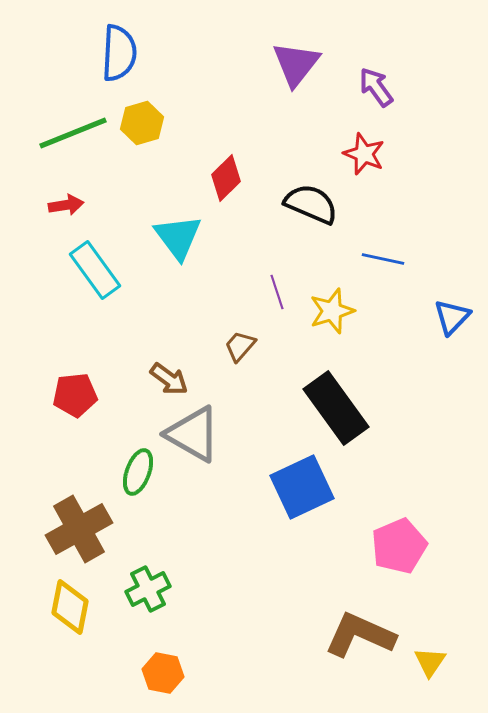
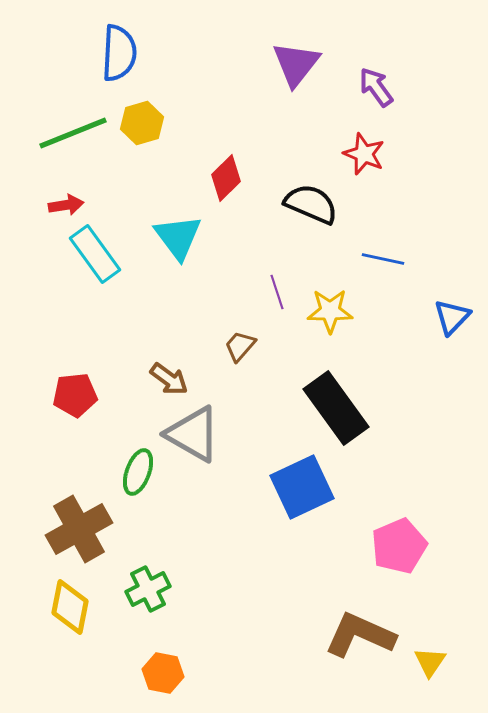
cyan rectangle: moved 16 px up
yellow star: moved 2 px left; rotated 18 degrees clockwise
